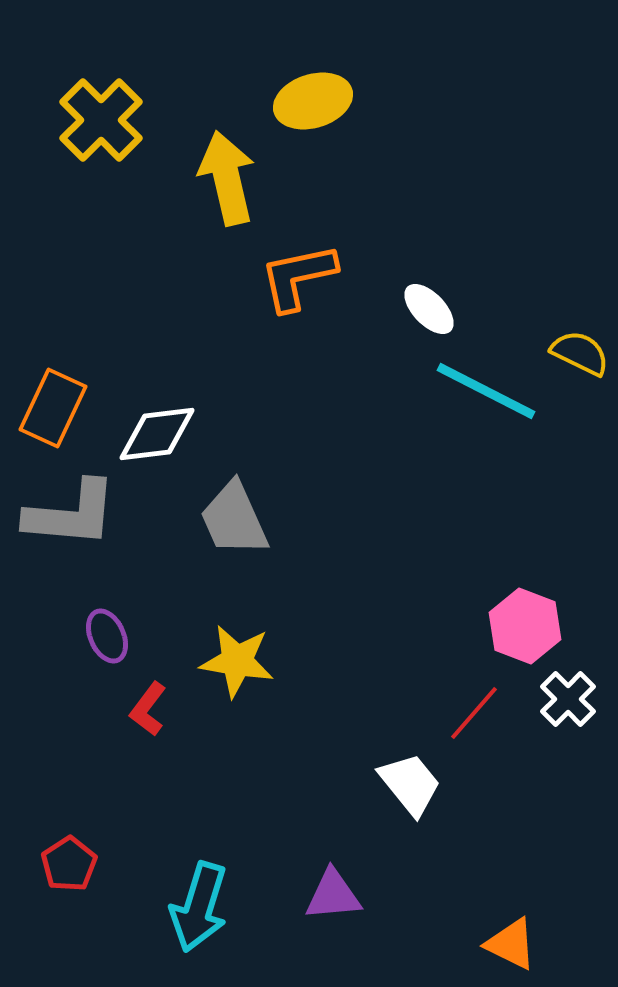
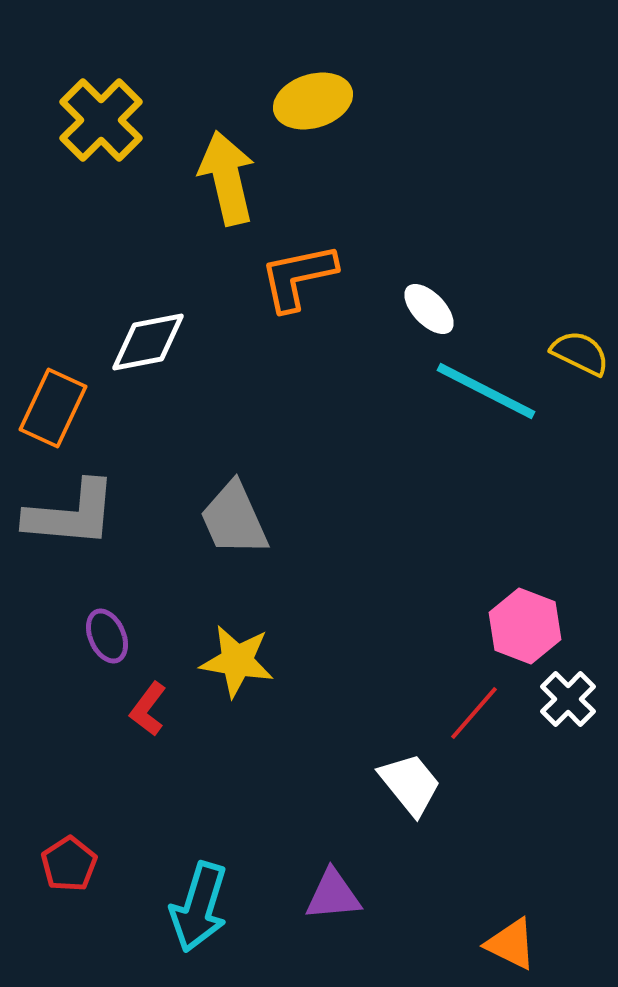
white diamond: moved 9 px left, 92 px up; rotated 4 degrees counterclockwise
